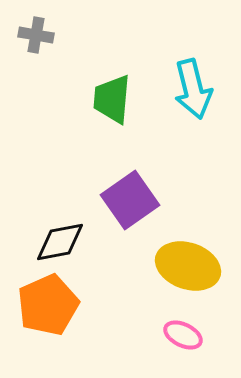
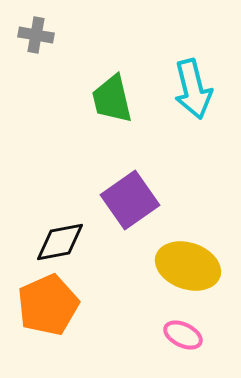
green trapezoid: rotated 18 degrees counterclockwise
